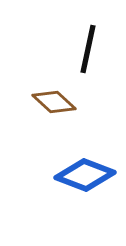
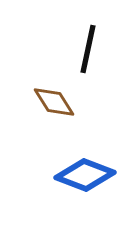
brown diamond: rotated 15 degrees clockwise
